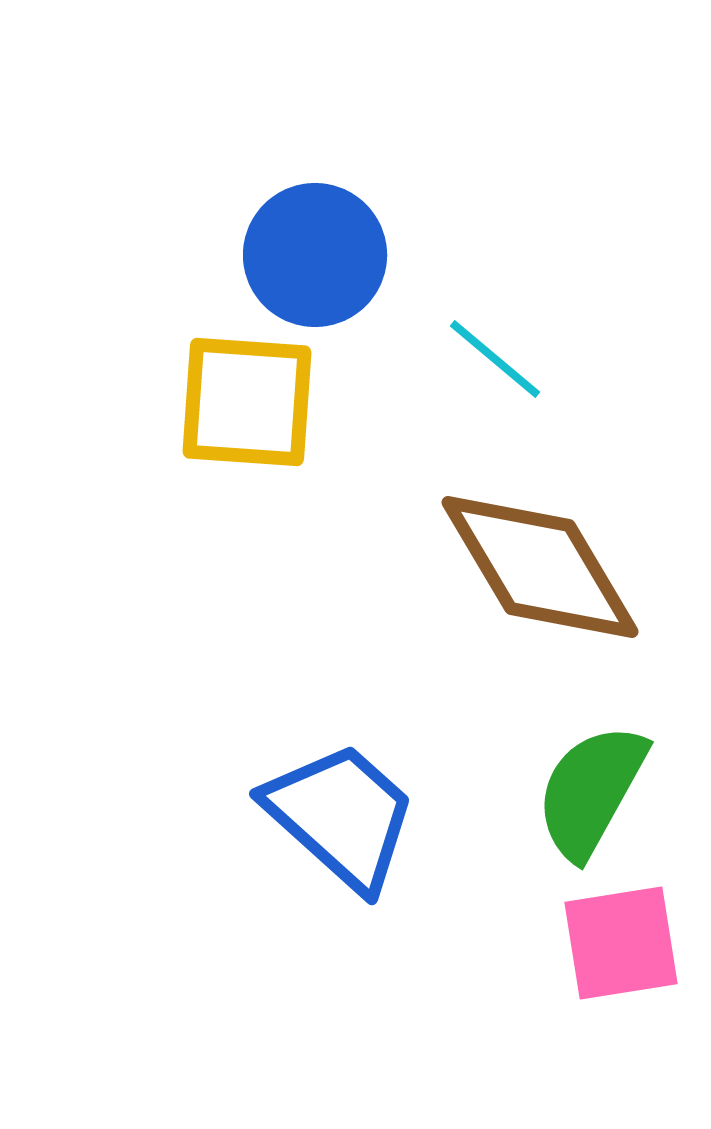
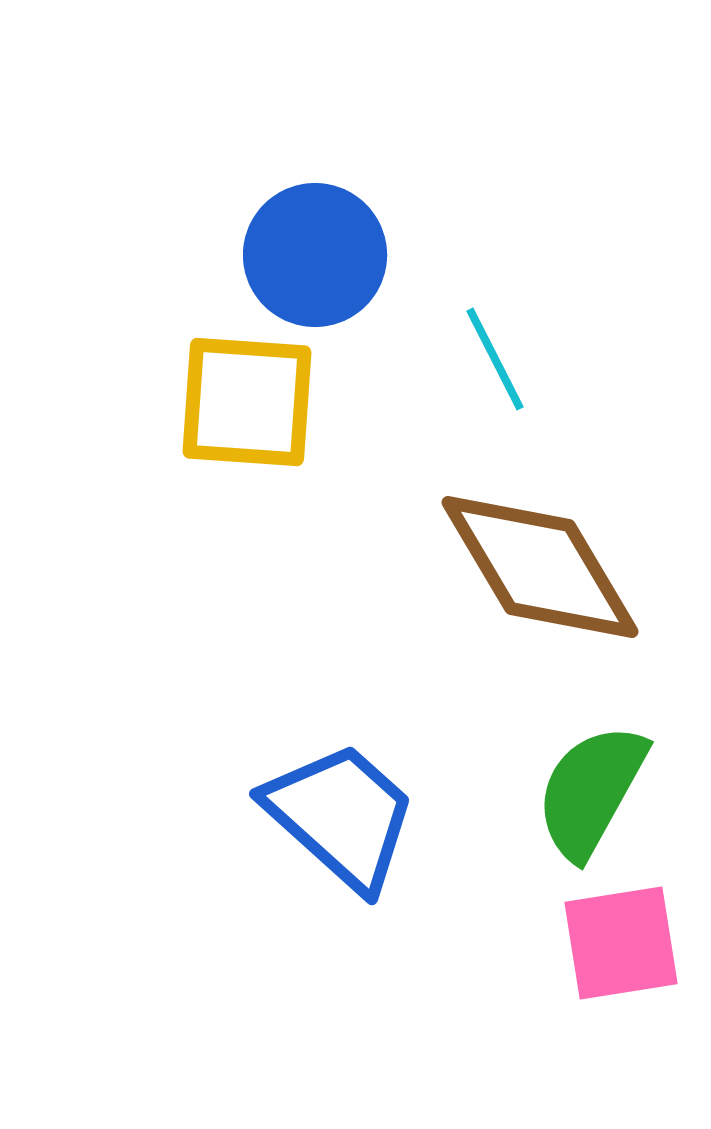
cyan line: rotated 23 degrees clockwise
